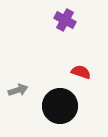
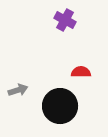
red semicircle: rotated 18 degrees counterclockwise
